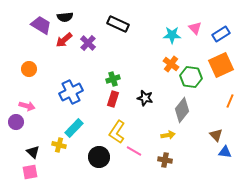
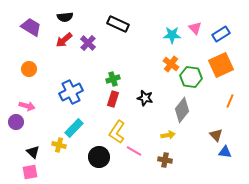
purple trapezoid: moved 10 px left, 2 px down
